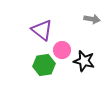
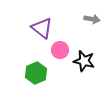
purple triangle: moved 2 px up
pink circle: moved 2 px left
green hexagon: moved 8 px left, 8 px down; rotated 15 degrees counterclockwise
